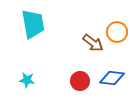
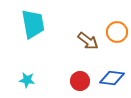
brown arrow: moved 5 px left, 2 px up
